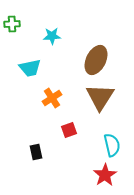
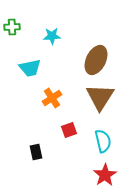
green cross: moved 3 px down
cyan semicircle: moved 9 px left, 4 px up
